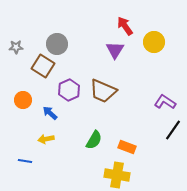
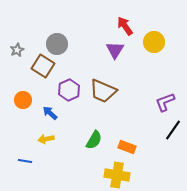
gray star: moved 1 px right, 3 px down; rotated 24 degrees counterclockwise
purple L-shape: rotated 55 degrees counterclockwise
